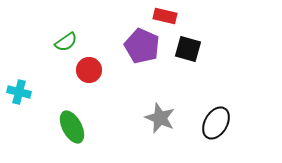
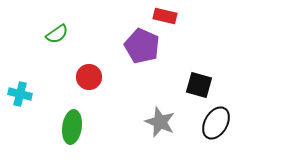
green semicircle: moved 9 px left, 8 px up
black square: moved 11 px right, 36 px down
red circle: moved 7 px down
cyan cross: moved 1 px right, 2 px down
gray star: moved 4 px down
green ellipse: rotated 36 degrees clockwise
